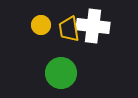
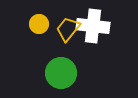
yellow circle: moved 2 px left, 1 px up
yellow trapezoid: moved 1 px left; rotated 48 degrees clockwise
